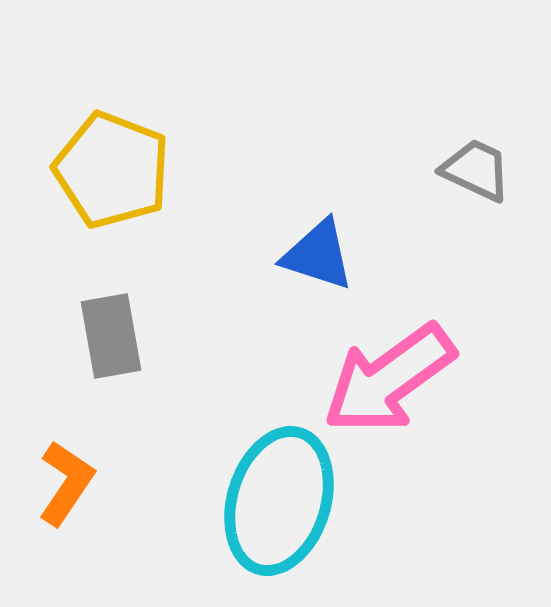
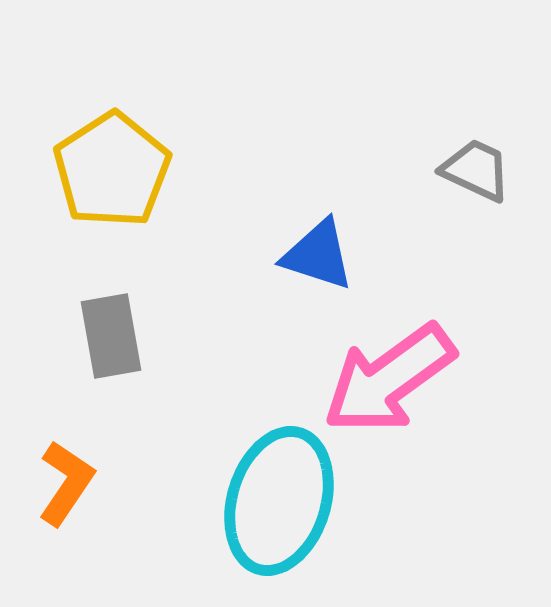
yellow pentagon: rotated 18 degrees clockwise
